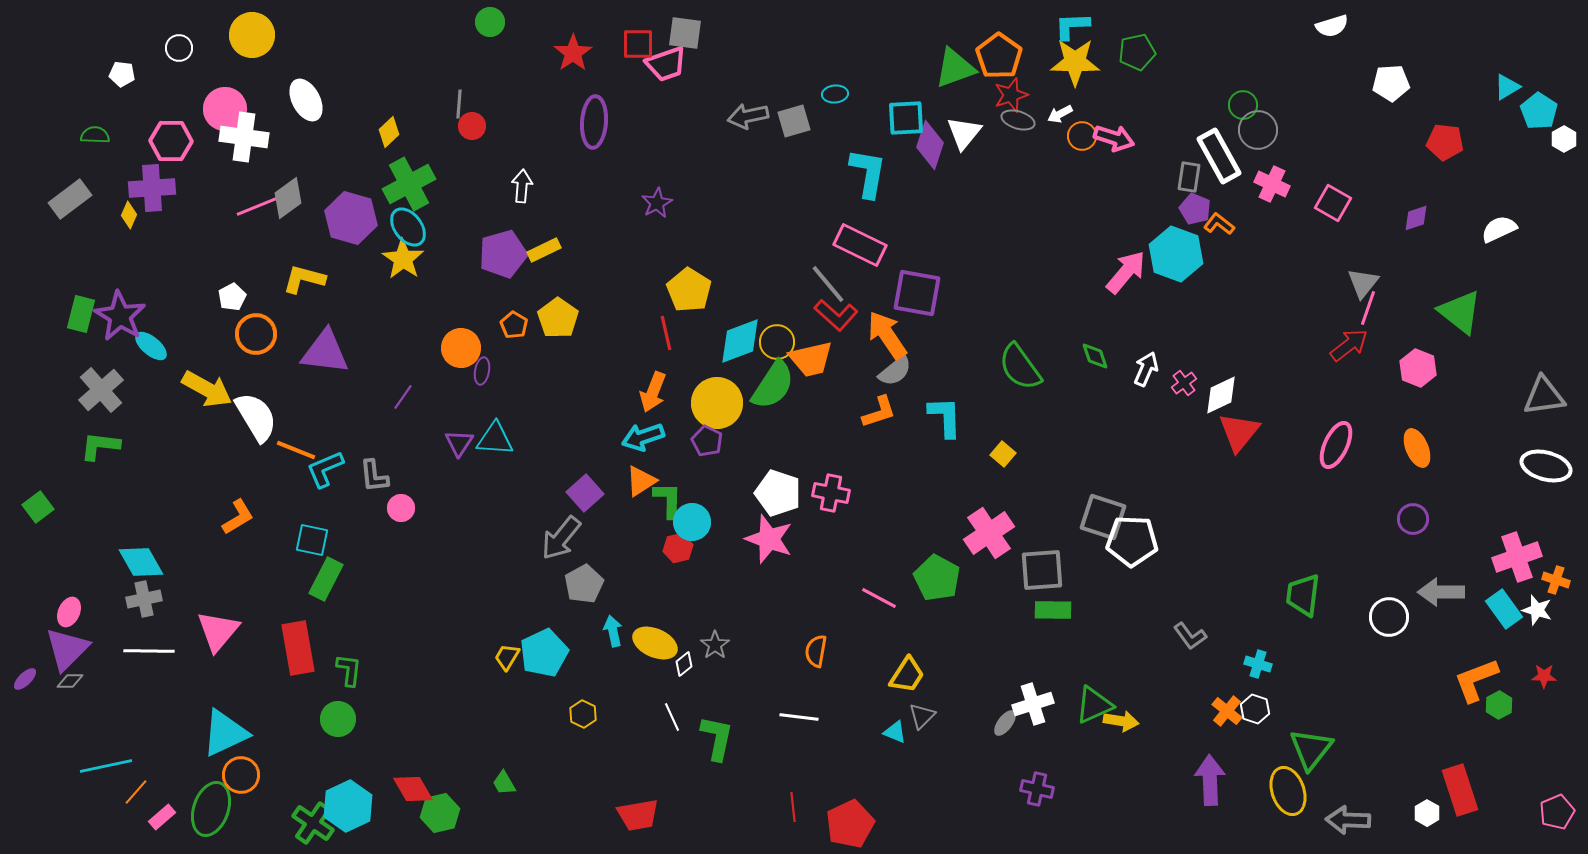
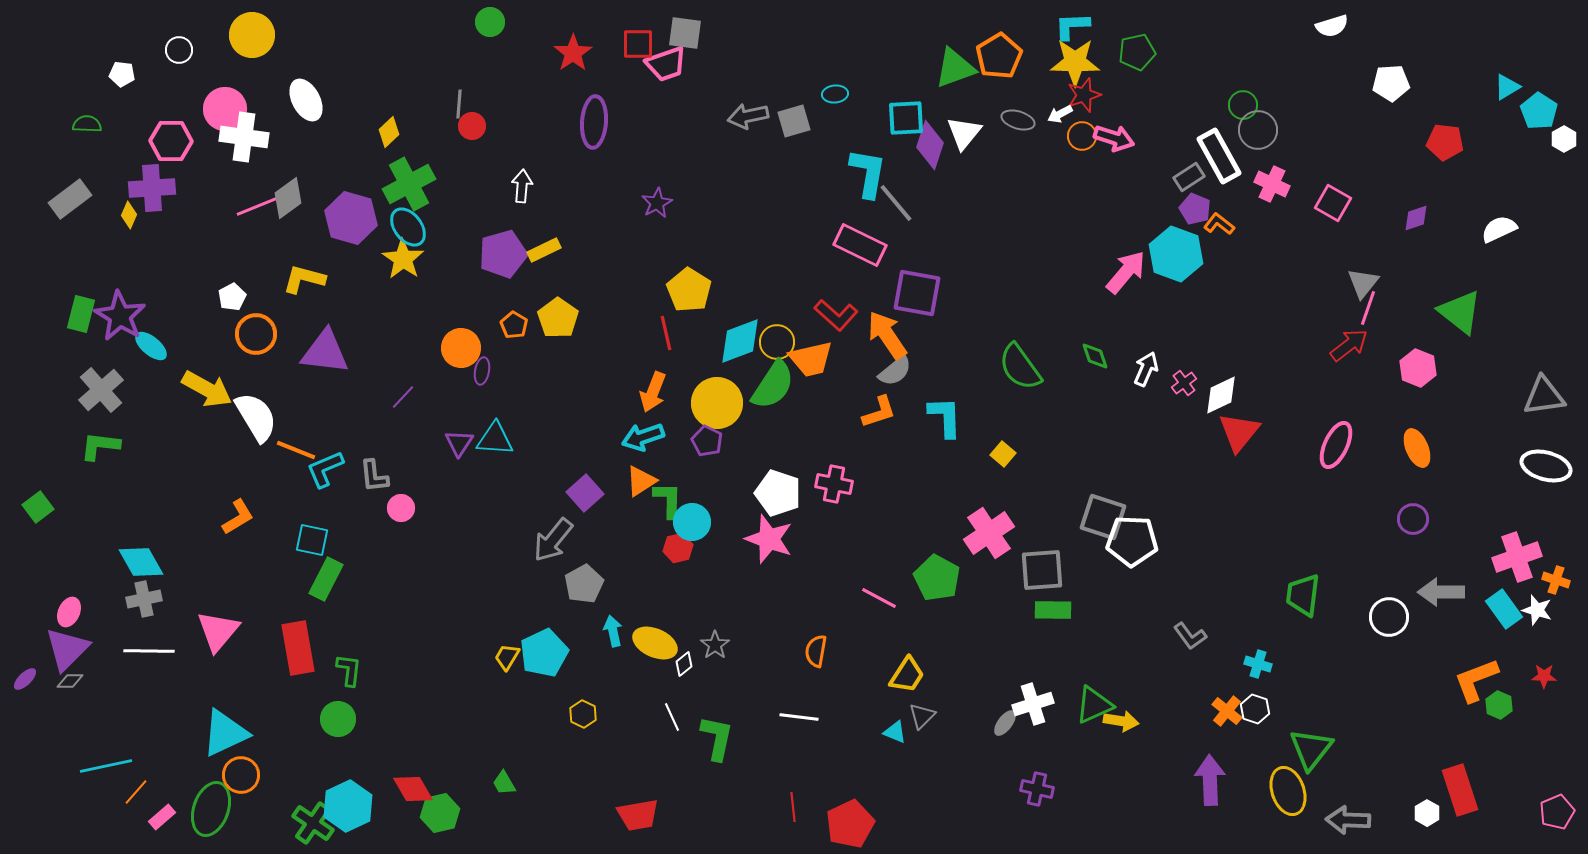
white circle at (179, 48): moved 2 px down
orange pentagon at (999, 56): rotated 6 degrees clockwise
red star at (1011, 95): moved 73 px right
green semicircle at (95, 135): moved 8 px left, 11 px up
gray rectangle at (1189, 177): rotated 48 degrees clockwise
gray line at (828, 284): moved 68 px right, 81 px up
purple line at (403, 397): rotated 8 degrees clockwise
pink cross at (831, 493): moved 3 px right, 9 px up
gray arrow at (561, 538): moved 8 px left, 2 px down
green hexagon at (1499, 705): rotated 8 degrees counterclockwise
